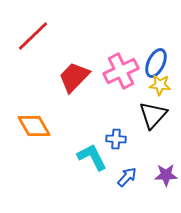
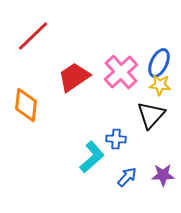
blue ellipse: moved 3 px right
pink cross: moved 1 px down; rotated 16 degrees counterclockwise
red trapezoid: rotated 12 degrees clockwise
black triangle: moved 2 px left
orange diamond: moved 8 px left, 21 px up; rotated 36 degrees clockwise
cyan L-shape: rotated 76 degrees clockwise
purple star: moved 3 px left
